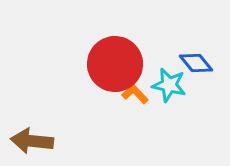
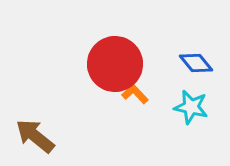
cyan star: moved 22 px right, 22 px down
brown arrow: moved 3 px right, 5 px up; rotated 33 degrees clockwise
